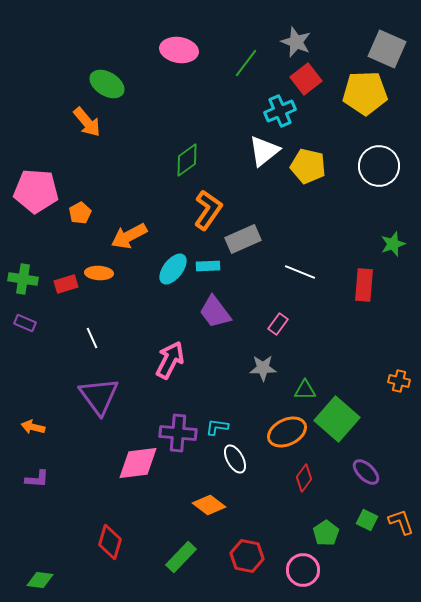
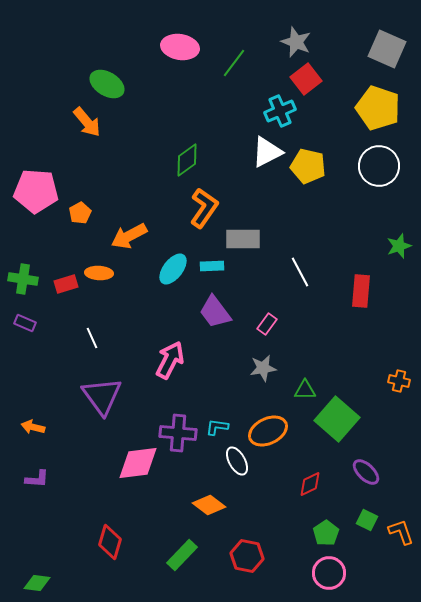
pink ellipse at (179, 50): moved 1 px right, 3 px up
green line at (246, 63): moved 12 px left
yellow pentagon at (365, 93): moved 13 px right, 15 px down; rotated 21 degrees clockwise
white triangle at (264, 151): moved 3 px right, 1 px down; rotated 12 degrees clockwise
orange L-shape at (208, 210): moved 4 px left, 2 px up
gray rectangle at (243, 239): rotated 24 degrees clockwise
green star at (393, 244): moved 6 px right, 2 px down
cyan rectangle at (208, 266): moved 4 px right
white line at (300, 272): rotated 40 degrees clockwise
red rectangle at (364, 285): moved 3 px left, 6 px down
pink rectangle at (278, 324): moved 11 px left
gray star at (263, 368): rotated 8 degrees counterclockwise
purple triangle at (99, 396): moved 3 px right
orange ellipse at (287, 432): moved 19 px left, 1 px up
white ellipse at (235, 459): moved 2 px right, 2 px down
red diamond at (304, 478): moved 6 px right, 6 px down; rotated 28 degrees clockwise
orange L-shape at (401, 522): moved 10 px down
green rectangle at (181, 557): moved 1 px right, 2 px up
pink circle at (303, 570): moved 26 px right, 3 px down
green diamond at (40, 580): moved 3 px left, 3 px down
